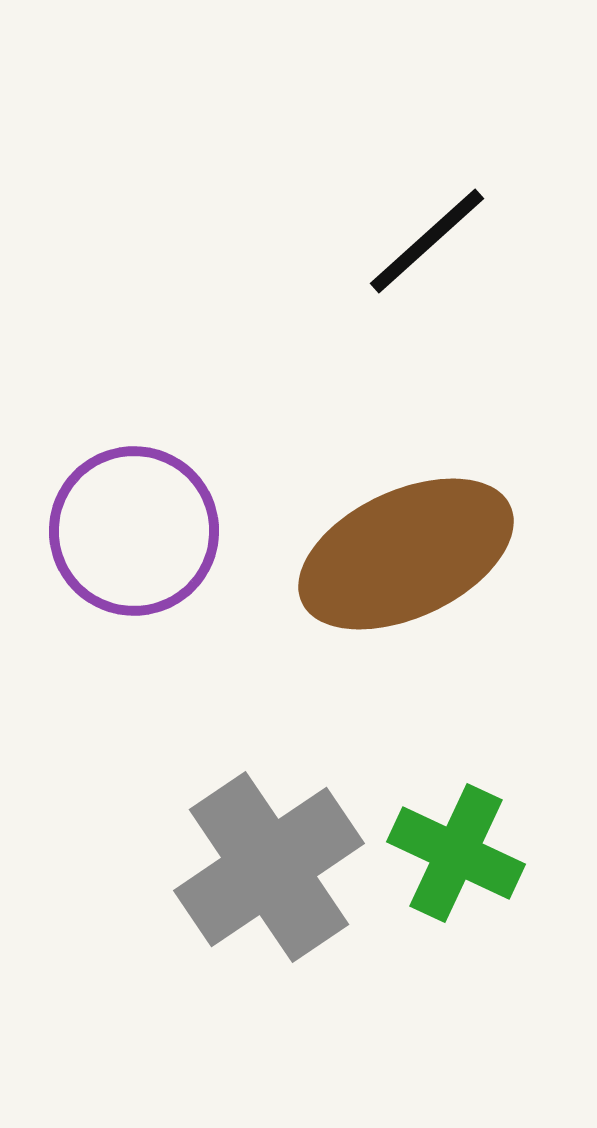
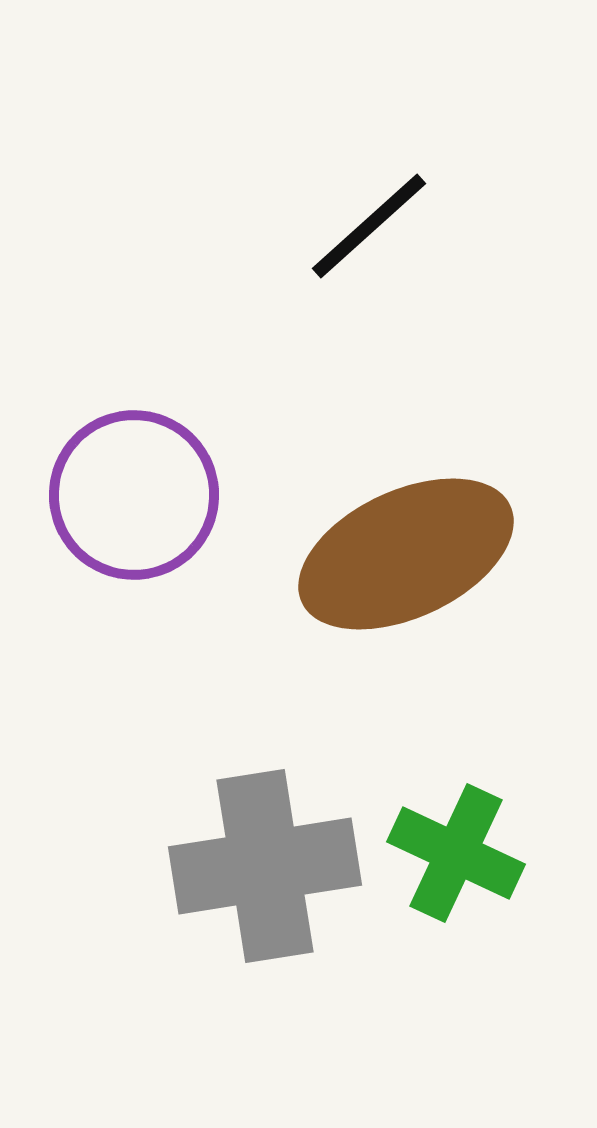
black line: moved 58 px left, 15 px up
purple circle: moved 36 px up
gray cross: moved 4 px left, 1 px up; rotated 25 degrees clockwise
